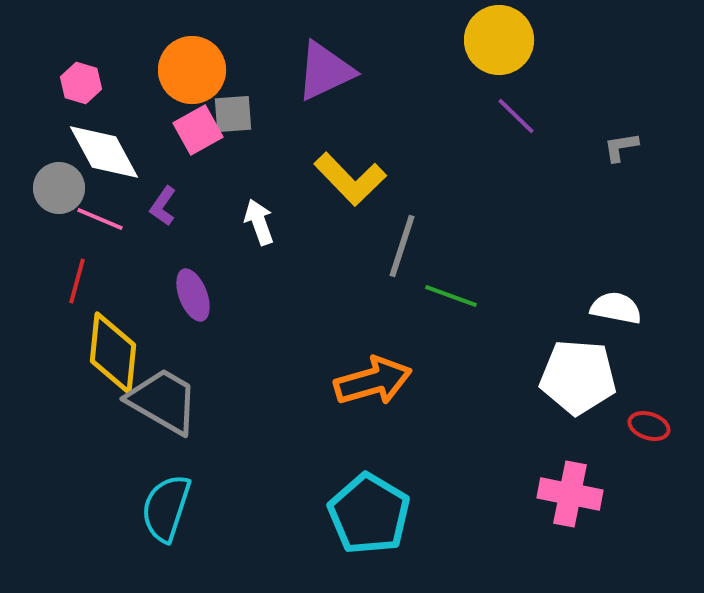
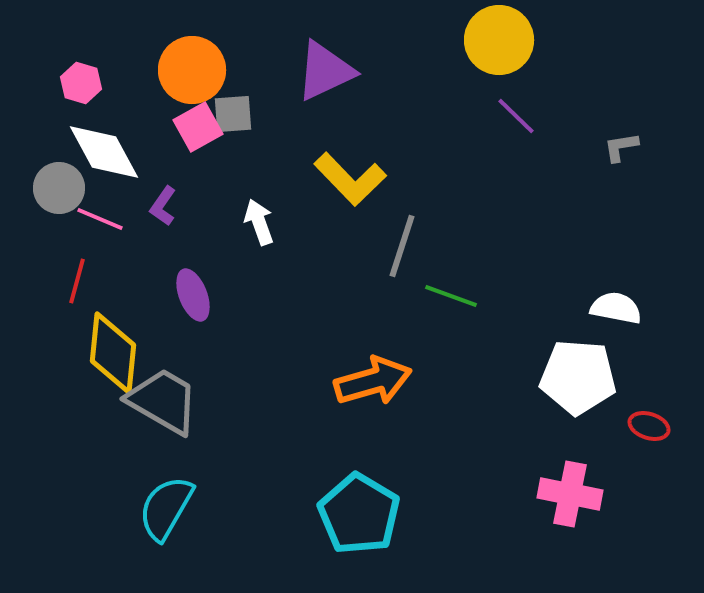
pink square: moved 3 px up
cyan semicircle: rotated 12 degrees clockwise
cyan pentagon: moved 10 px left
